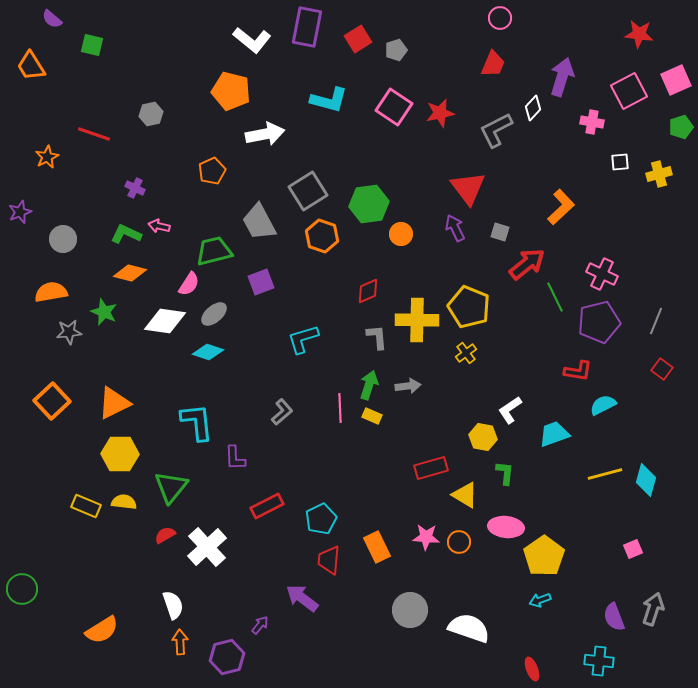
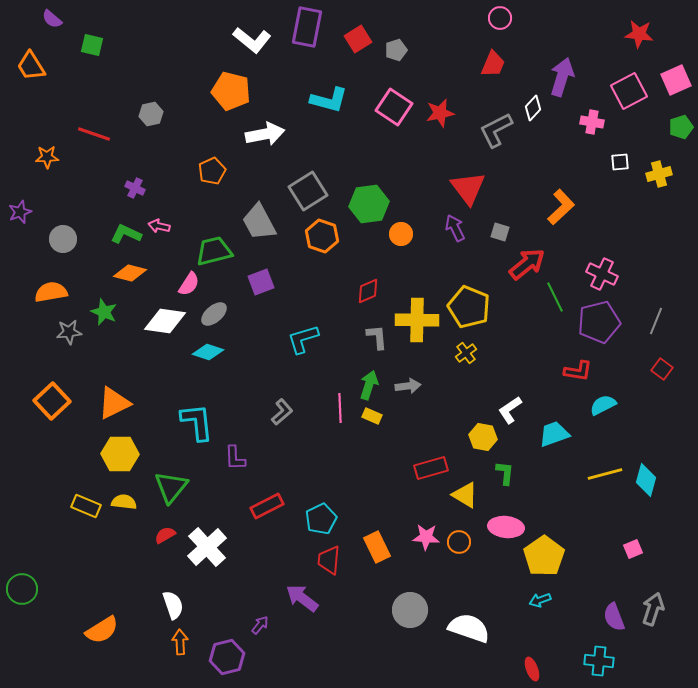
orange star at (47, 157): rotated 25 degrees clockwise
